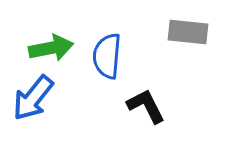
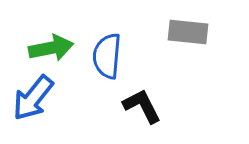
black L-shape: moved 4 px left
